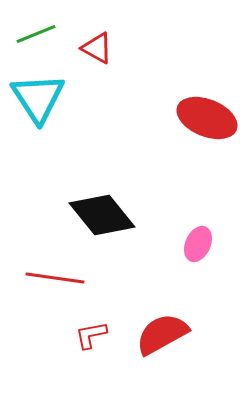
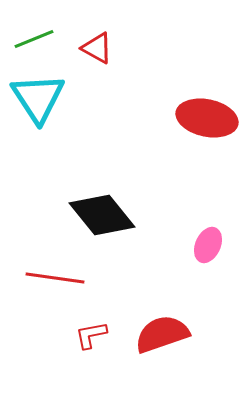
green line: moved 2 px left, 5 px down
red ellipse: rotated 10 degrees counterclockwise
pink ellipse: moved 10 px right, 1 px down
red semicircle: rotated 10 degrees clockwise
